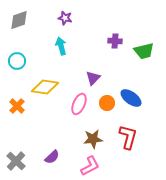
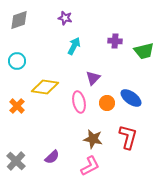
cyan arrow: moved 13 px right; rotated 42 degrees clockwise
pink ellipse: moved 2 px up; rotated 35 degrees counterclockwise
brown star: rotated 18 degrees clockwise
